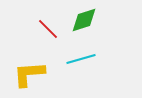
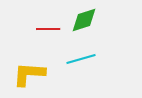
red line: rotated 45 degrees counterclockwise
yellow L-shape: rotated 8 degrees clockwise
